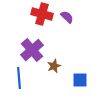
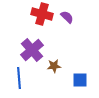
brown star: rotated 16 degrees clockwise
